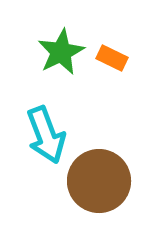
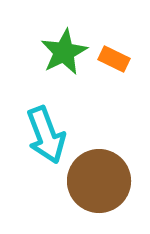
green star: moved 3 px right
orange rectangle: moved 2 px right, 1 px down
